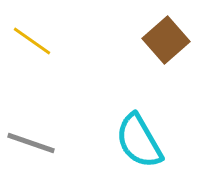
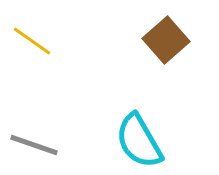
gray line: moved 3 px right, 2 px down
